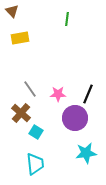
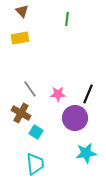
brown triangle: moved 10 px right
brown cross: rotated 12 degrees counterclockwise
